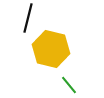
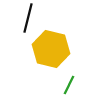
green line: rotated 66 degrees clockwise
